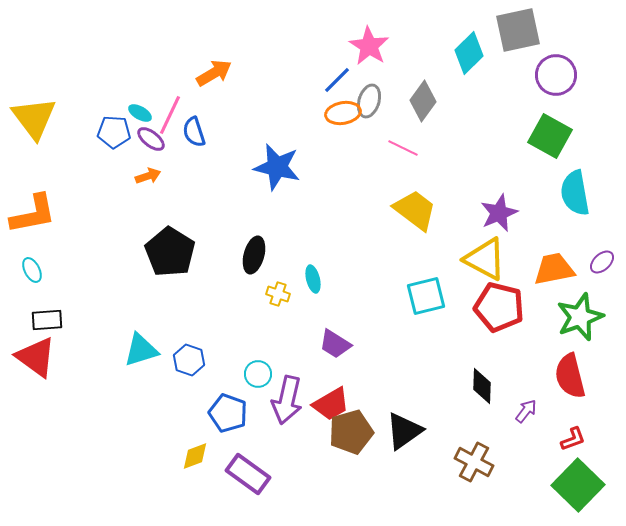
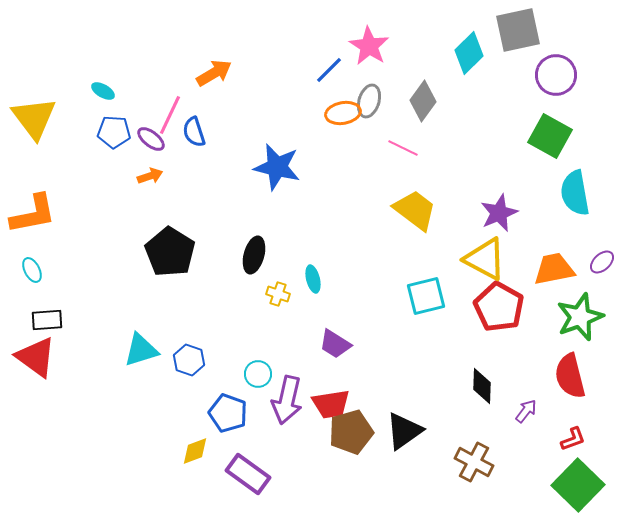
blue line at (337, 80): moved 8 px left, 10 px up
cyan ellipse at (140, 113): moved 37 px left, 22 px up
orange arrow at (148, 176): moved 2 px right
red pentagon at (499, 307): rotated 15 degrees clockwise
red trapezoid at (331, 404): rotated 21 degrees clockwise
yellow diamond at (195, 456): moved 5 px up
